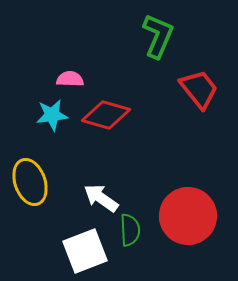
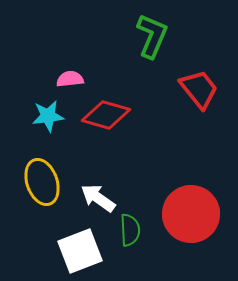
green L-shape: moved 6 px left
pink semicircle: rotated 8 degrees counterclockwise
cyan star: moved 4 px left, 1 px down
yellow ellipse: moved 12 px right
white arrow: moved 3 px left
red circle: moved 3 px right, 2 px up
white square: moved 5 px left
